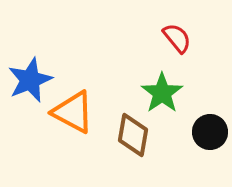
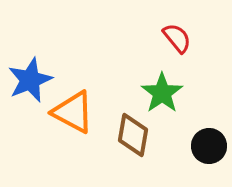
black circle: moved 1 px left, 14 px down
